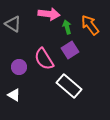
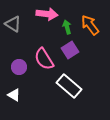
pink arrow: moved 2 px left
